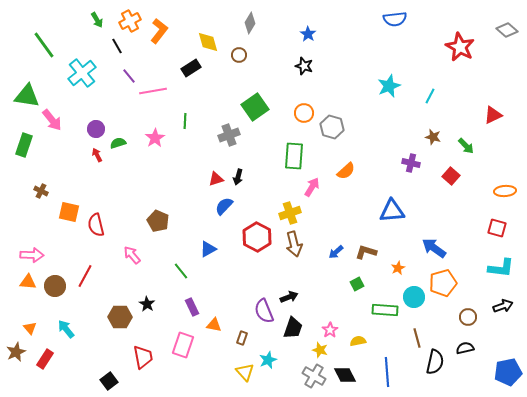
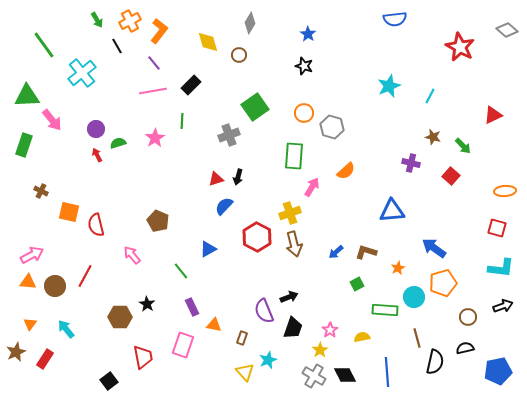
black rectangle at (191, 68): moved 17 px down; rotated 12 degrees counterclockwise
purple line at (129, 76): moved 25 px right, 13 px up
green triangle at (27, 96): rotated 12 degrees counterclockwise
green line at (185, 121): moved 3 px left
green arrow at (466, 146): moved 3 px left
pink arrow at (32, 255): rotated 30 degrees counterclockwise
orange triangle at (30, 328): moved 4 px up; rotated 16 degrees clockwise
yellow semicircle at (358, 341): moved 4 px right, 4 px up
yellow star at (320, 350): rotated 21 degrees clockwise
blue pentagon at (508, 372): moved 10 px left, 1 px up
